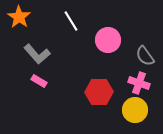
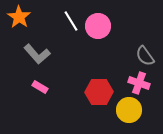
pink circle: moved 10 px left, 14 px up
pink rectangle: moved 1 px right, 6 px down
yellow circle: moved 6 px left
